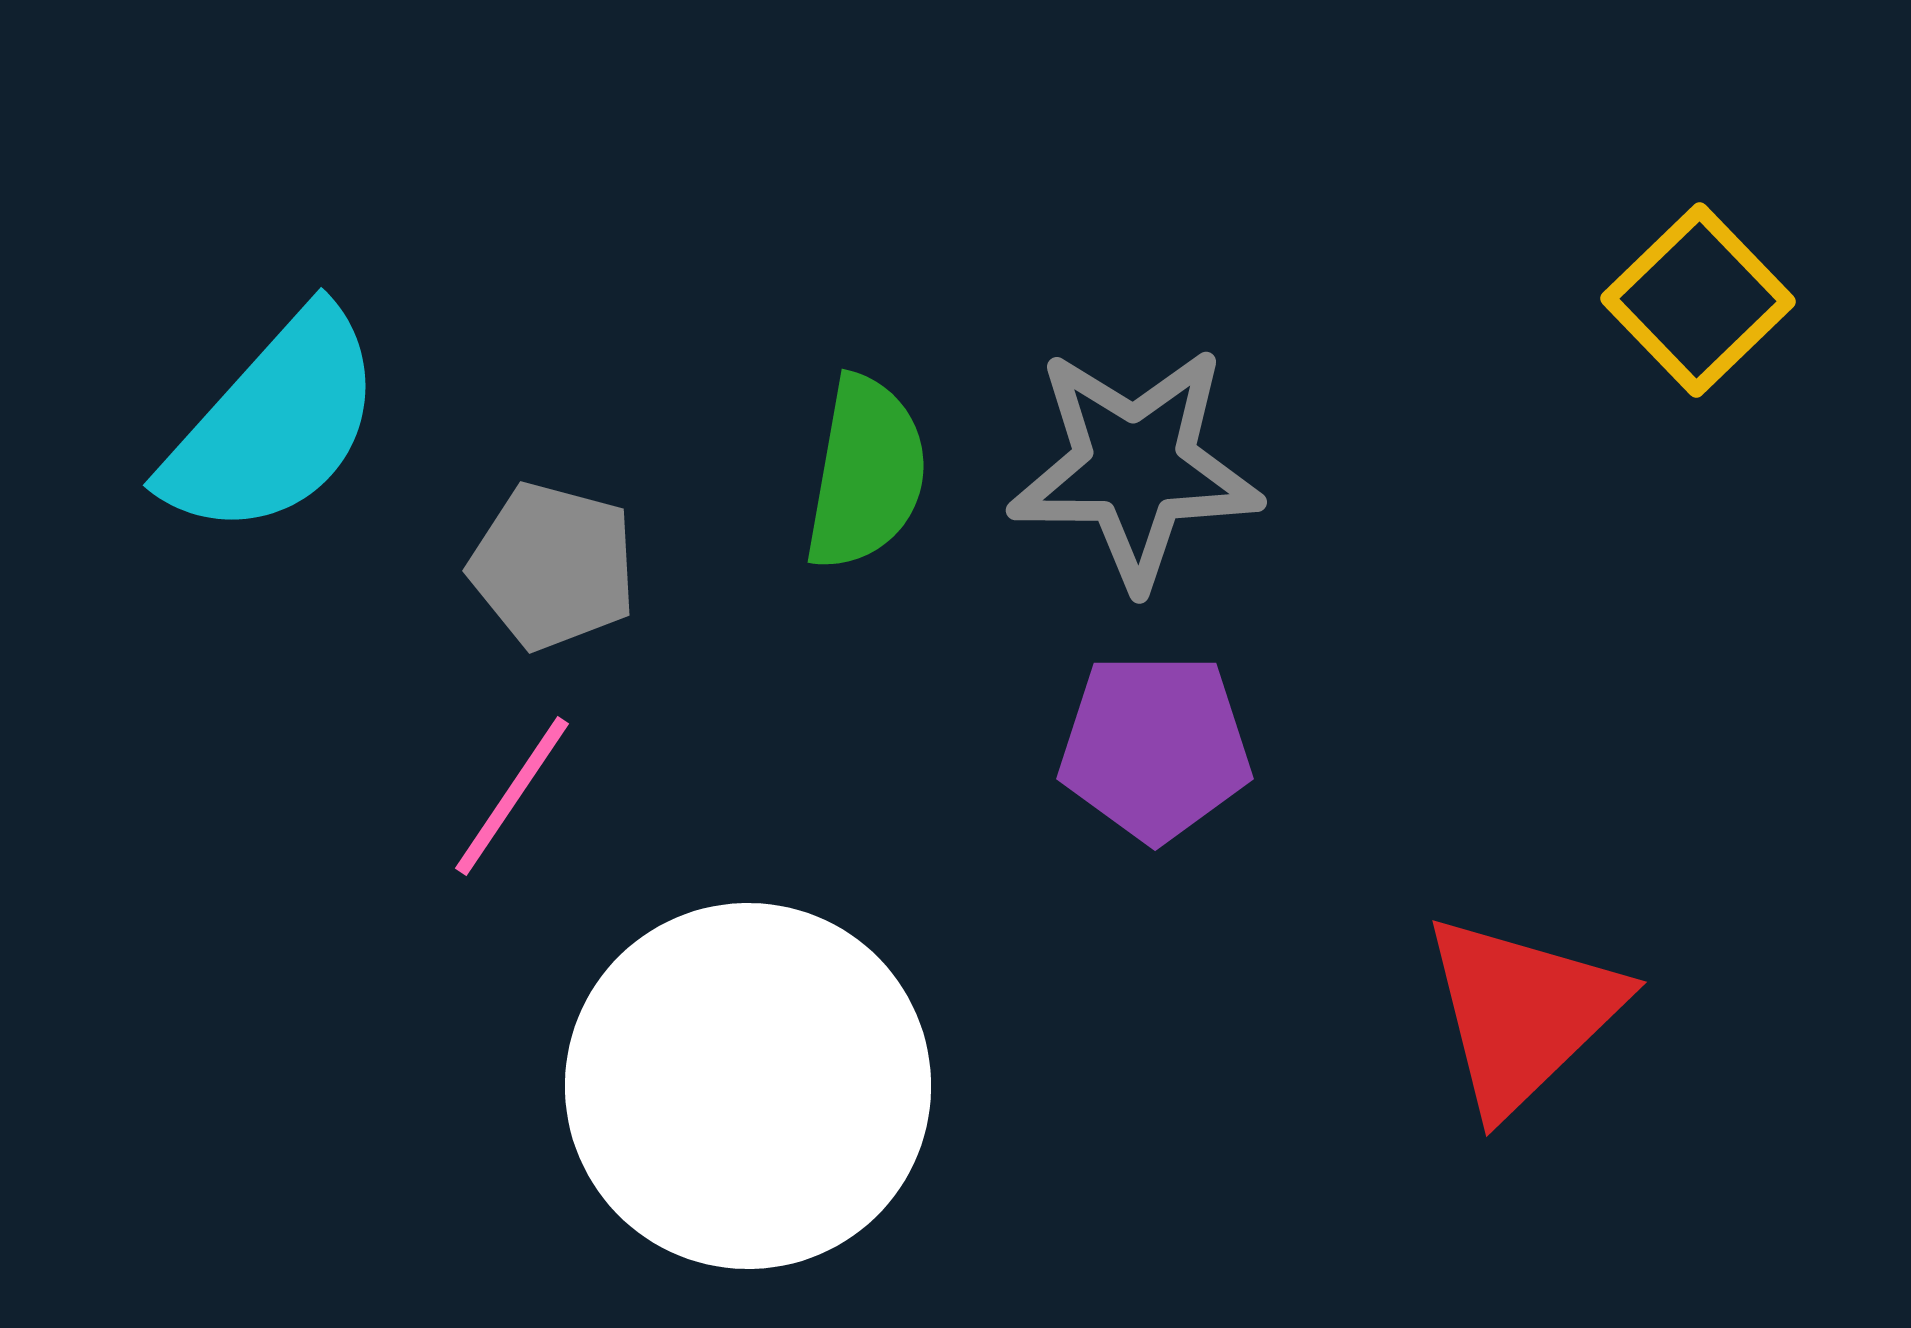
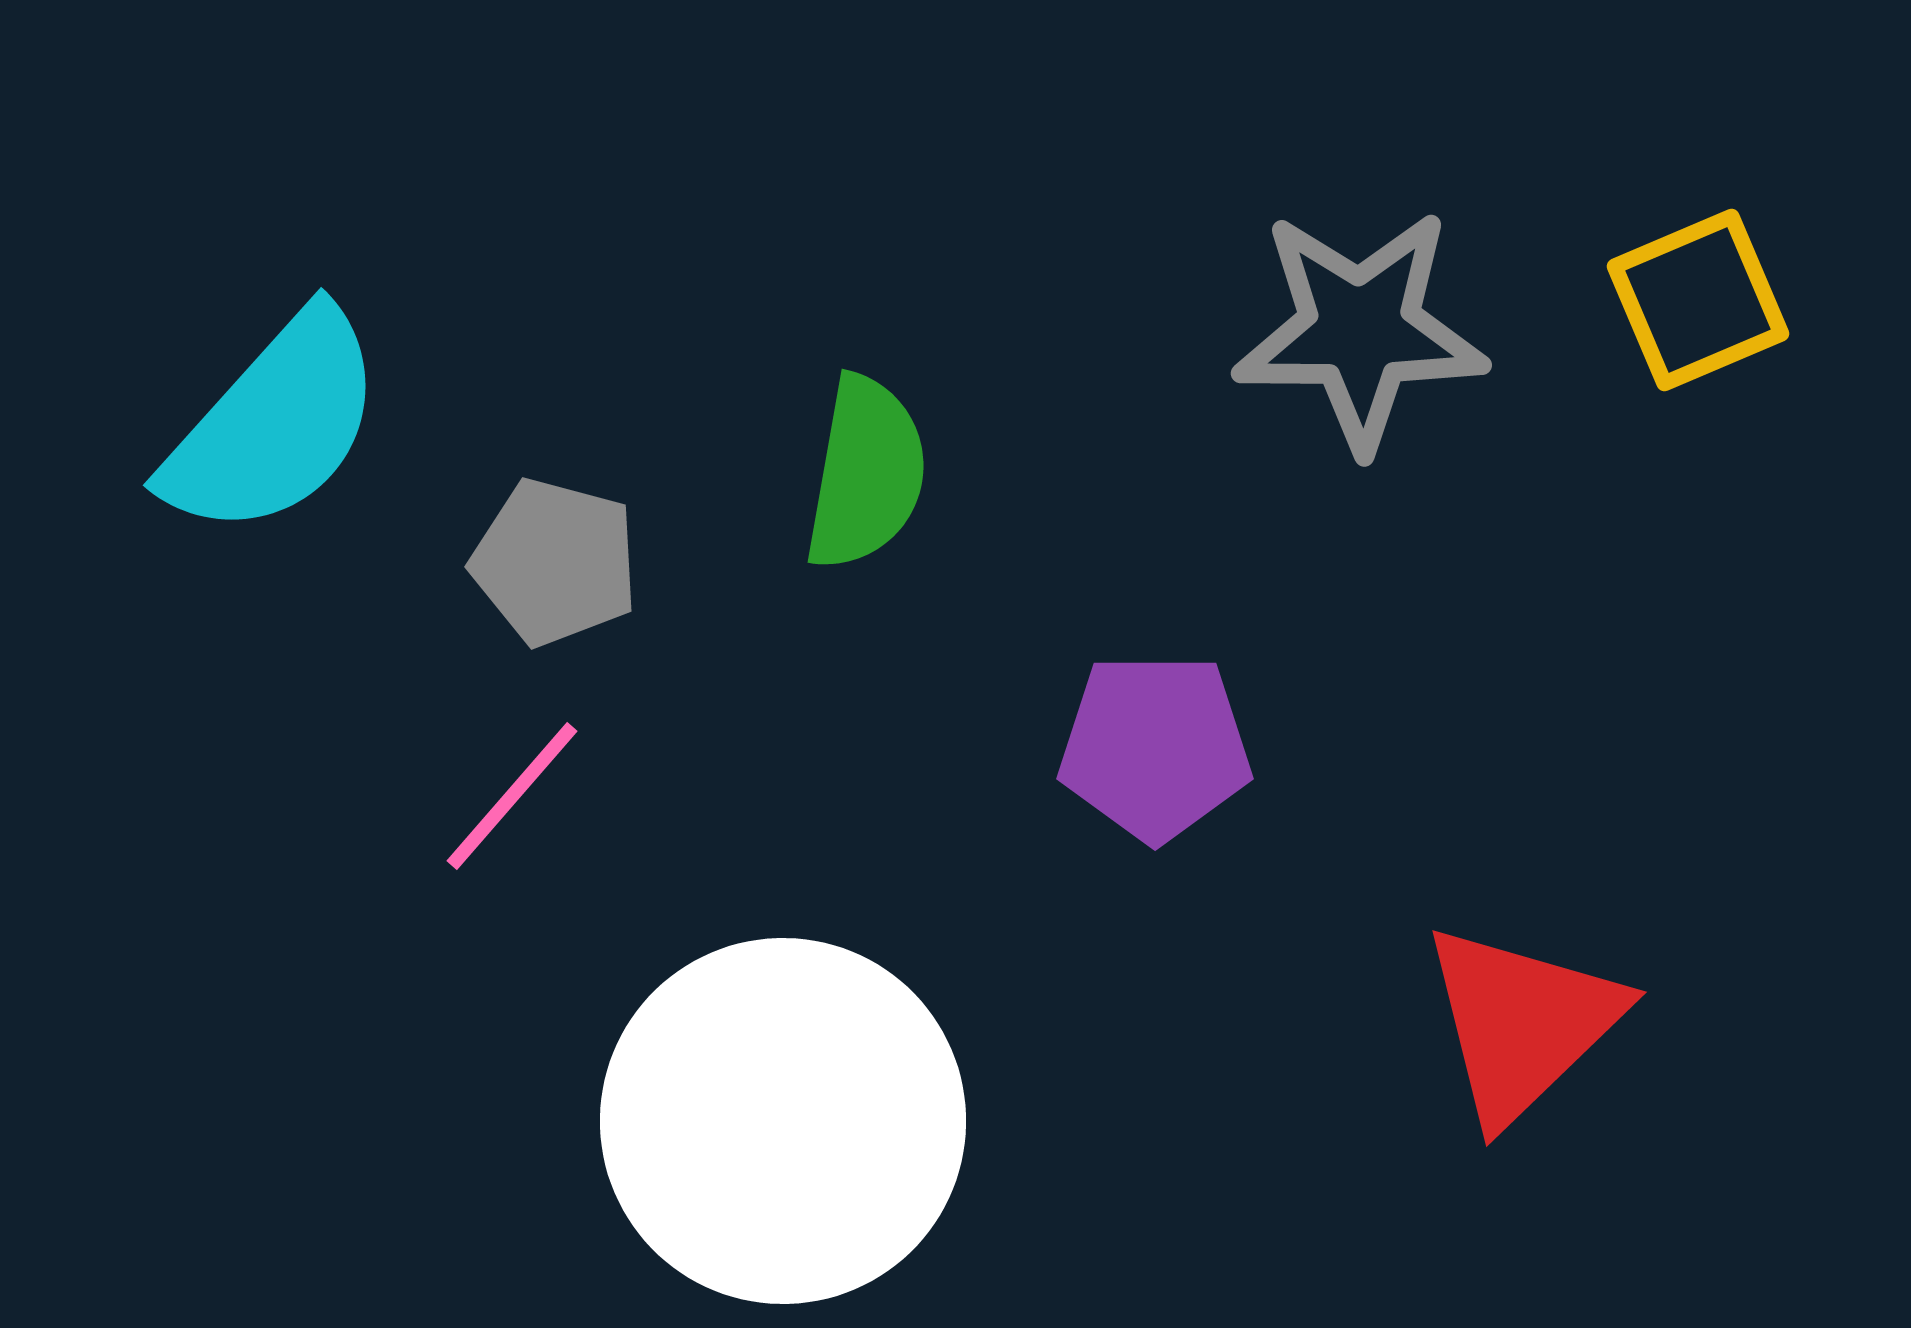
yellow square: rotated 21 degrees clockwise
gray star: moved 225 px right, 137 px up
gray pentagon: moved 2 px right, 4 px up
pink line: rotated 7 degrees clockwise
red triangle: moved 10 px down
white circle: moved 35 px right, 35 px down
